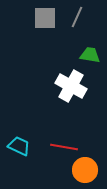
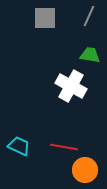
gray line: moved 12 px right, 1 px up
